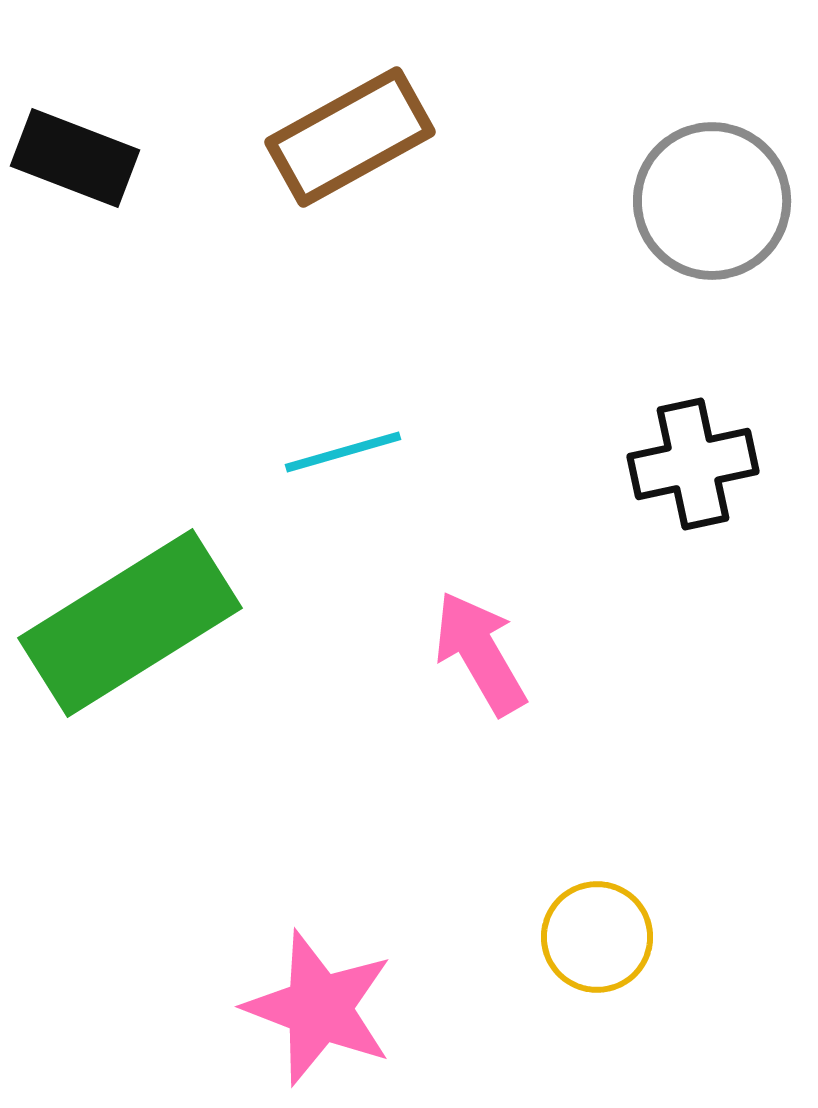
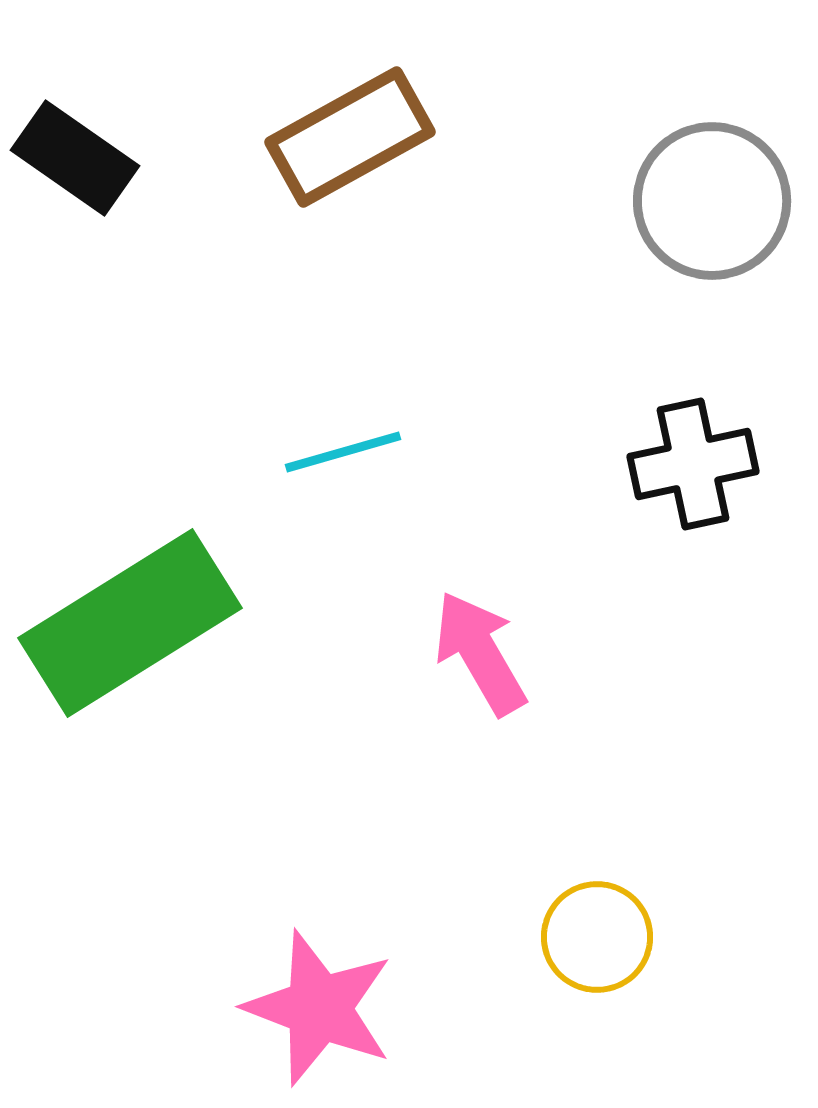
black rectangle: rotated 14 degrees clockwise
